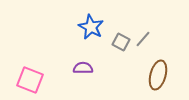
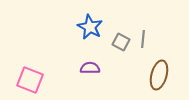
blue star: moved 1 px left
gray line: rotated 36 degrees counterclockwise
purple semicircle: moved 7 px right
brown ellipse: moved 1 px right
